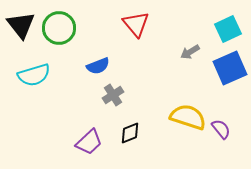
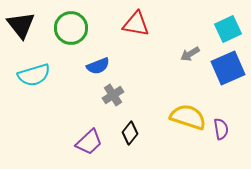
red triangle: rotated 40 degrees counterclockwise
green circle: moved 12 px right
gray arrow: moved 2 px down
blue square: moved 2 px left
purple semicircle: rotated 30 degrees clockwise
black diamond: rotated 30 degrees counterclockwise
